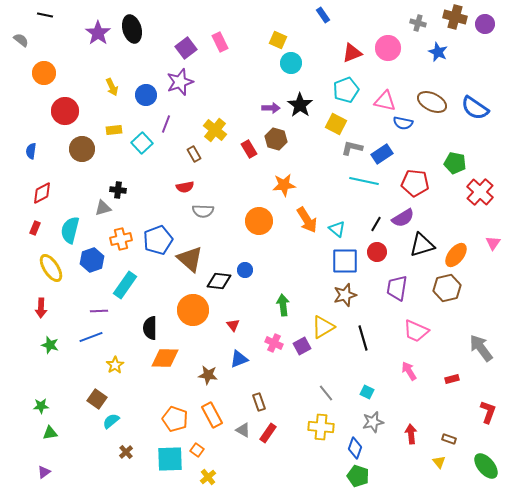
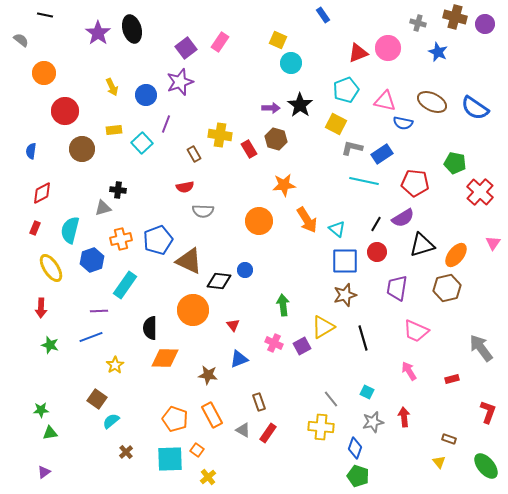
pink rectangle at (220, 42): rotated 60 degrees clockwise
red triangle at (352, 53): moved 6 px right
yellow cross at (215, 130): moved 5 px right, 5 px down; rotated 30 degrees counterclockwise
brown triangle at (190, 259): moved 1 px left, 2 px down; rotated 16 degrees counterclockwise
gray line at (326, 393): moved 5 px right, 6 px down
green star at (41, 406): moved 4 px down
red arrow at (411, 434): moved 7 px left, 17 px up
